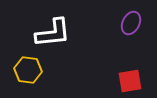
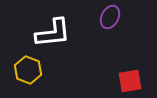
purple ellipse: moved 21 px left, 6 px up
yellow hexagon: rotated 12 degrees clockwise
